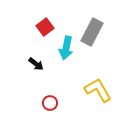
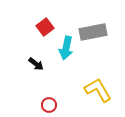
gray rectangle: moved 1 px right; rotated 52 degrees clockwise
red circle: moved 1 px left, 2 px down
